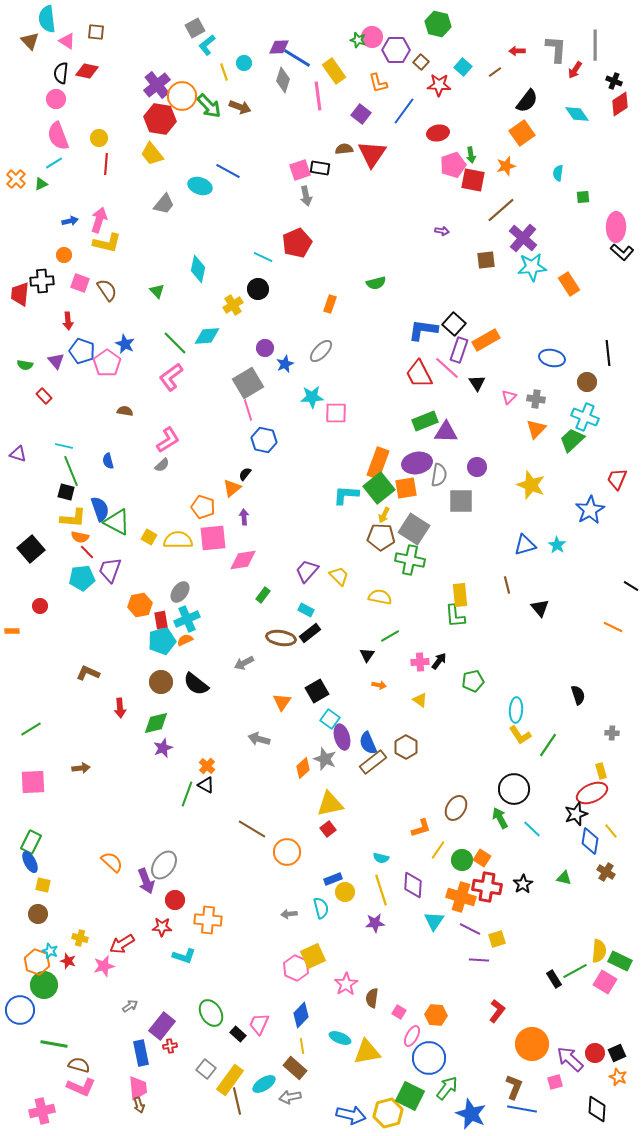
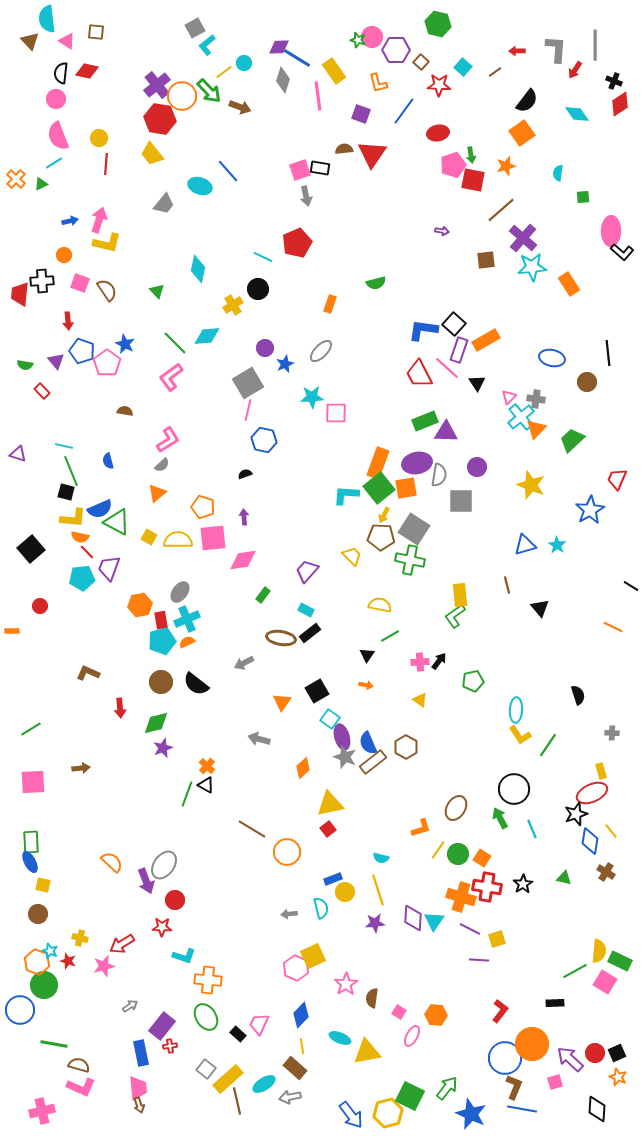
yellow line at (224, 72): rotated 72 degrees clockwise
green arrow at (209, 106): moved 15 px up
purple square at (361, 114): rotated 18 degrees counterclockwise
blue line at (228, 171): rotated 20 degrees clockwise
pink ellipse at (616, 227): moved 5 px left, 4 px down
red rectangle at (44, 396): moved 2 px left, 5 px up
pink line at (248, 410): rotated 30 degrees clockwise
cyan cross at (585, 417): moved 64 px left; rotated 28 degrees clockwise
black semicircle at (245, 474): rotated 32 degrees clockwise
orange triangle at (232, 488): moved 75 px left, 5 px down
blue semicircle at (100, 509): rotated 85 degrees clockwise
purple trapezoid at (110, 570): moved 1 px left, 2 px up
yellow trapezoid at (339, 576): moved 13 px right, 20 px up
yellow semicircle at (380, 597): moved 8 px down
green L-shape at (455, 616): rotated 60 degrees clockwise
orange semicircle at (185, 640): moved 2 px right, 2 px down
orange arrow at (379, 685): moved 13 px left
gray star at (325, 759): moved 20 px right, 2 px up
cyan line at (532, 829): rotated 24 degrees clockwise
green rectangle at (31, 842): rotated 30 degrees counterclockwise
green circle at (462, 860): moved 4 px left, 6 px up
purple diamond at (413, 885): moved 33 px down
yellow line at (381, 890): moved 3 px left
orange cross at (208, 920): moved 60 px down
black rectangle at (554, 979): moved 1 px right, 24 px down; rotated 60 degrees counterclockwise
red L-shape at (497, 1011): moved 3 px right
green ellipse at (211, 1013): moved 5 px left, 4 px down
blue circle at (429, 1058): moved 76 px right
yellow rectangle at (230, 1080): moved 2 px left, 1 px up; rotated 12 degrees clockwise
blue arrow at (351, 1115): rotated 40 degrees clockwise
